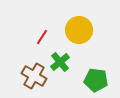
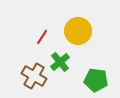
yellow circle: moved 1 px left, 1 px down
